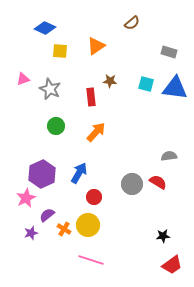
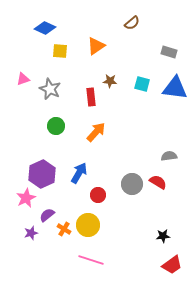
cyan square: moved 4 px left
red circle: moved 4 px right, 2 px up
